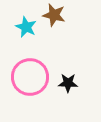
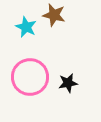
black star: rotated 12 degrees counterclockwise
